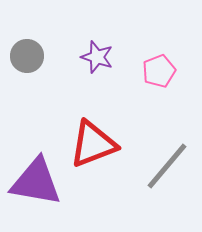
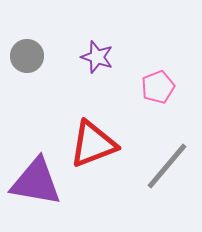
pink pentagon: moved 1 px left, 16 px down
